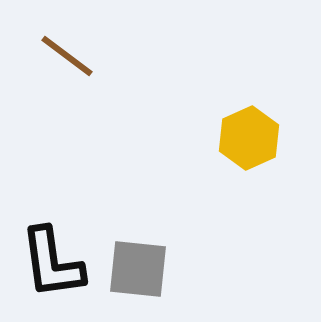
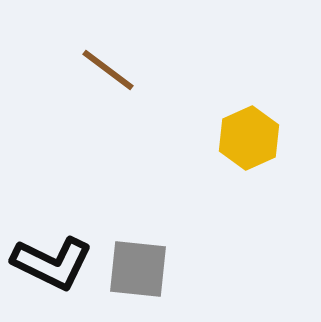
brown line: moved 41 px right, 14 px down
black L-shape: rotated 56 degrees counterclockwise
